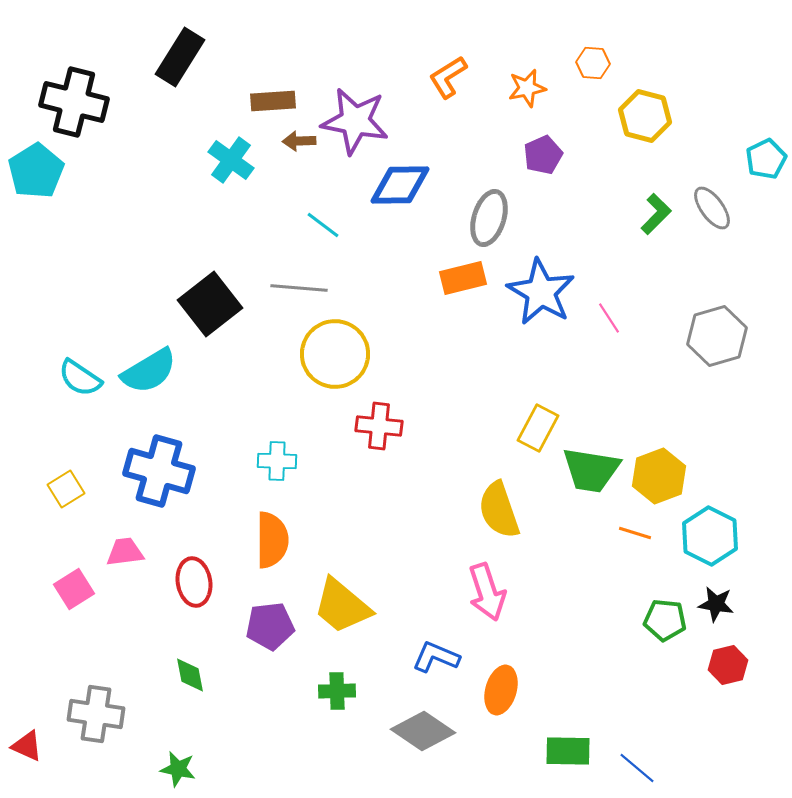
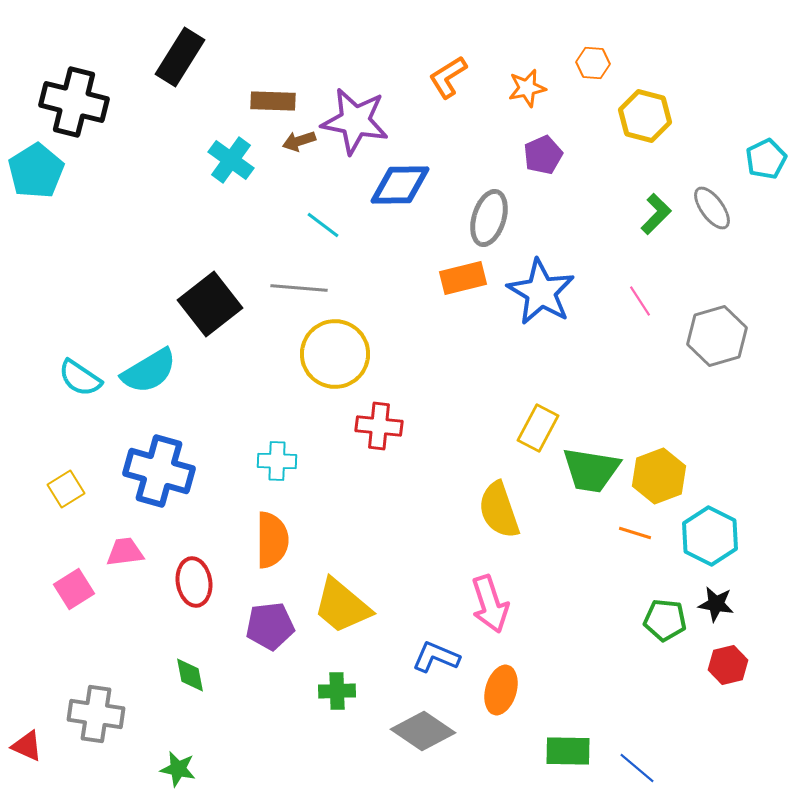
brown rectangle at (273, 101): rotated 6 degrees clockwise
brown arrow at (299, 141): rotated 16 degrees counterclockwise
pink line at (609, 318): moved 31 px right, 17 px up
pink arrow at (487, 592): moved 3 px right, 12 px down
